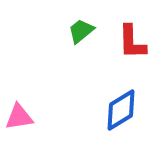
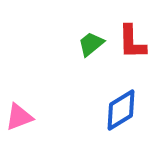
green trapezoid: moved 10 px right, 13 px down
pink triangle: rotated 12 degrees counterclockwise
